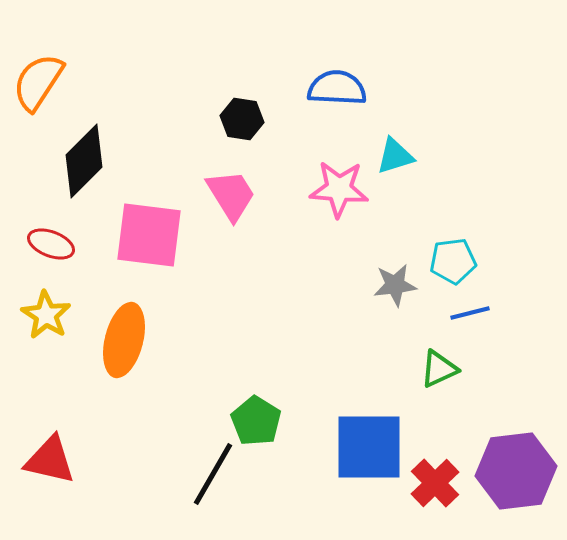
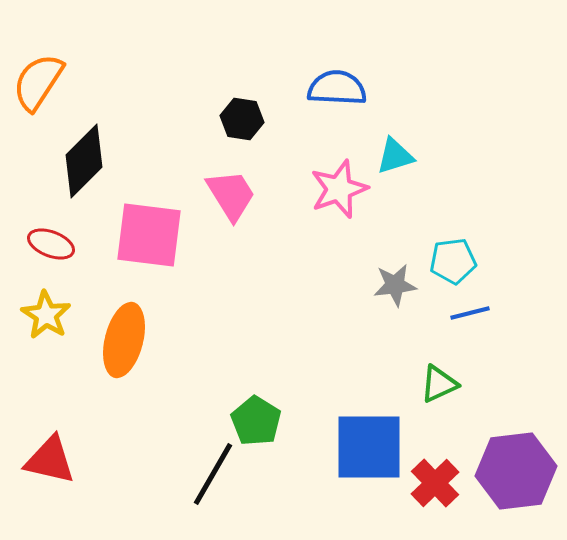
pink star: rotated 24 degrees counterclockwise
green triangle: moved 15 px down
